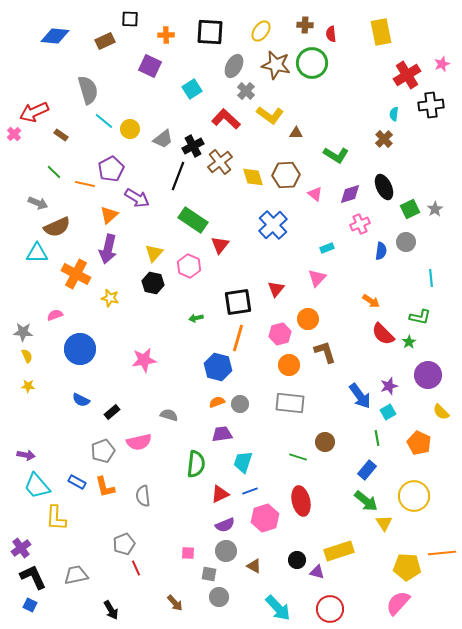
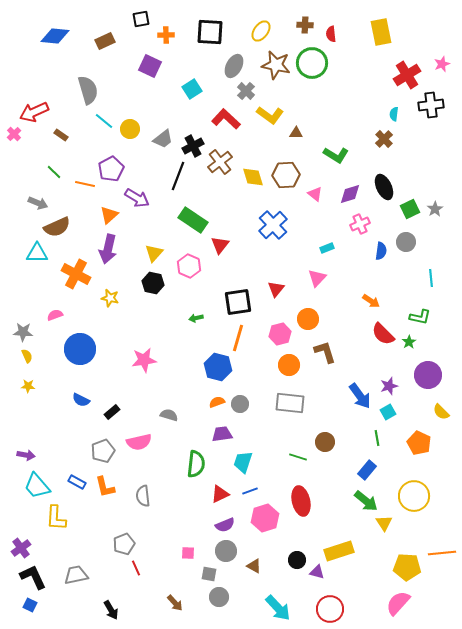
black square at (130, 19): moved 11 px right; rotated 12 degrees counterclockwise
